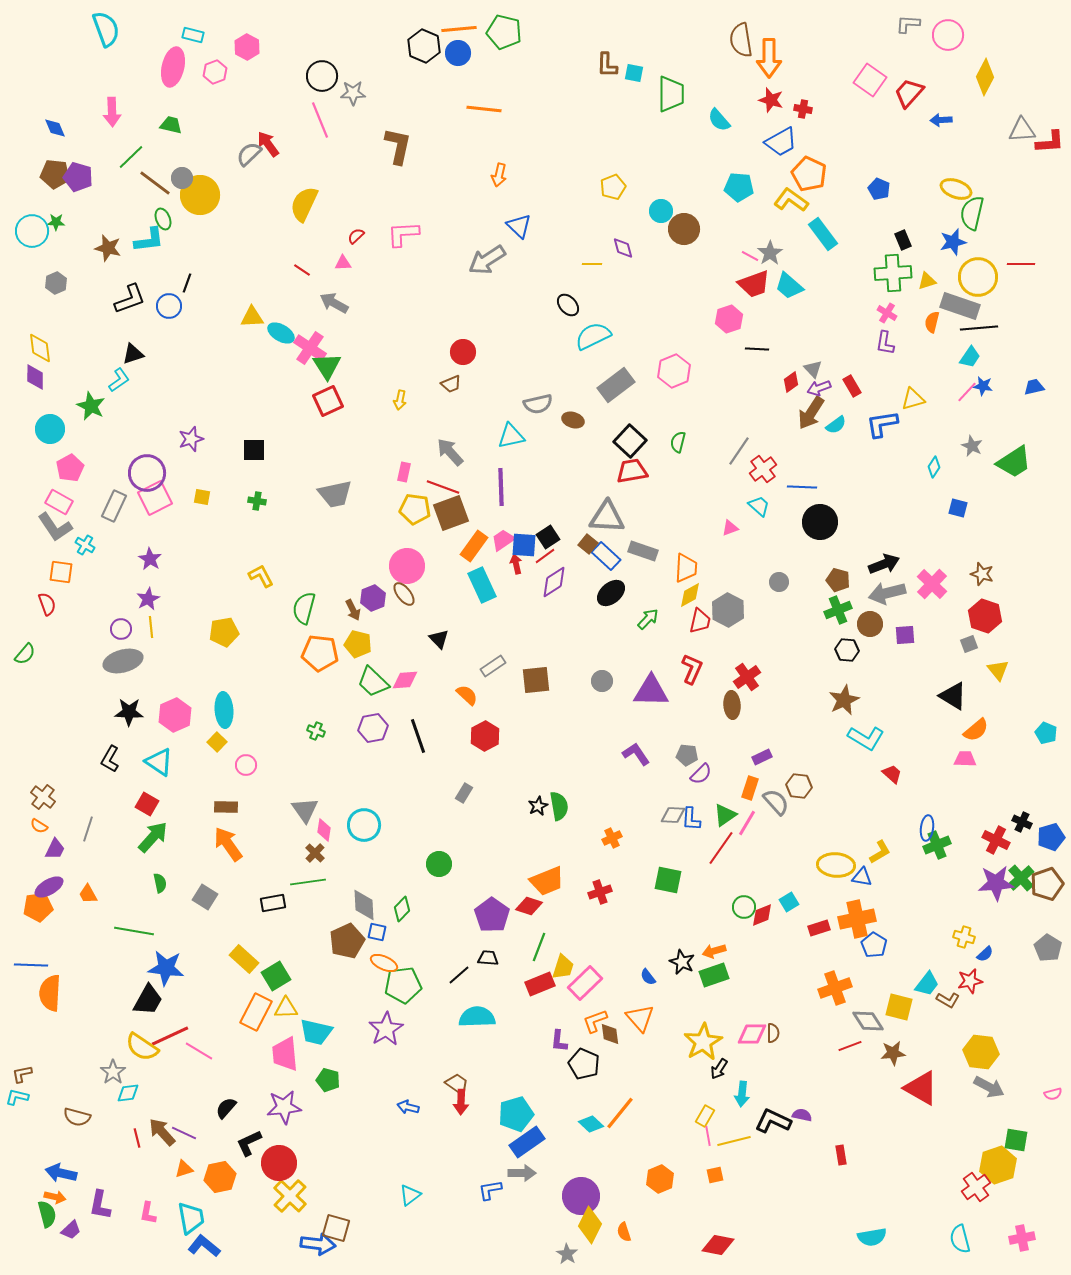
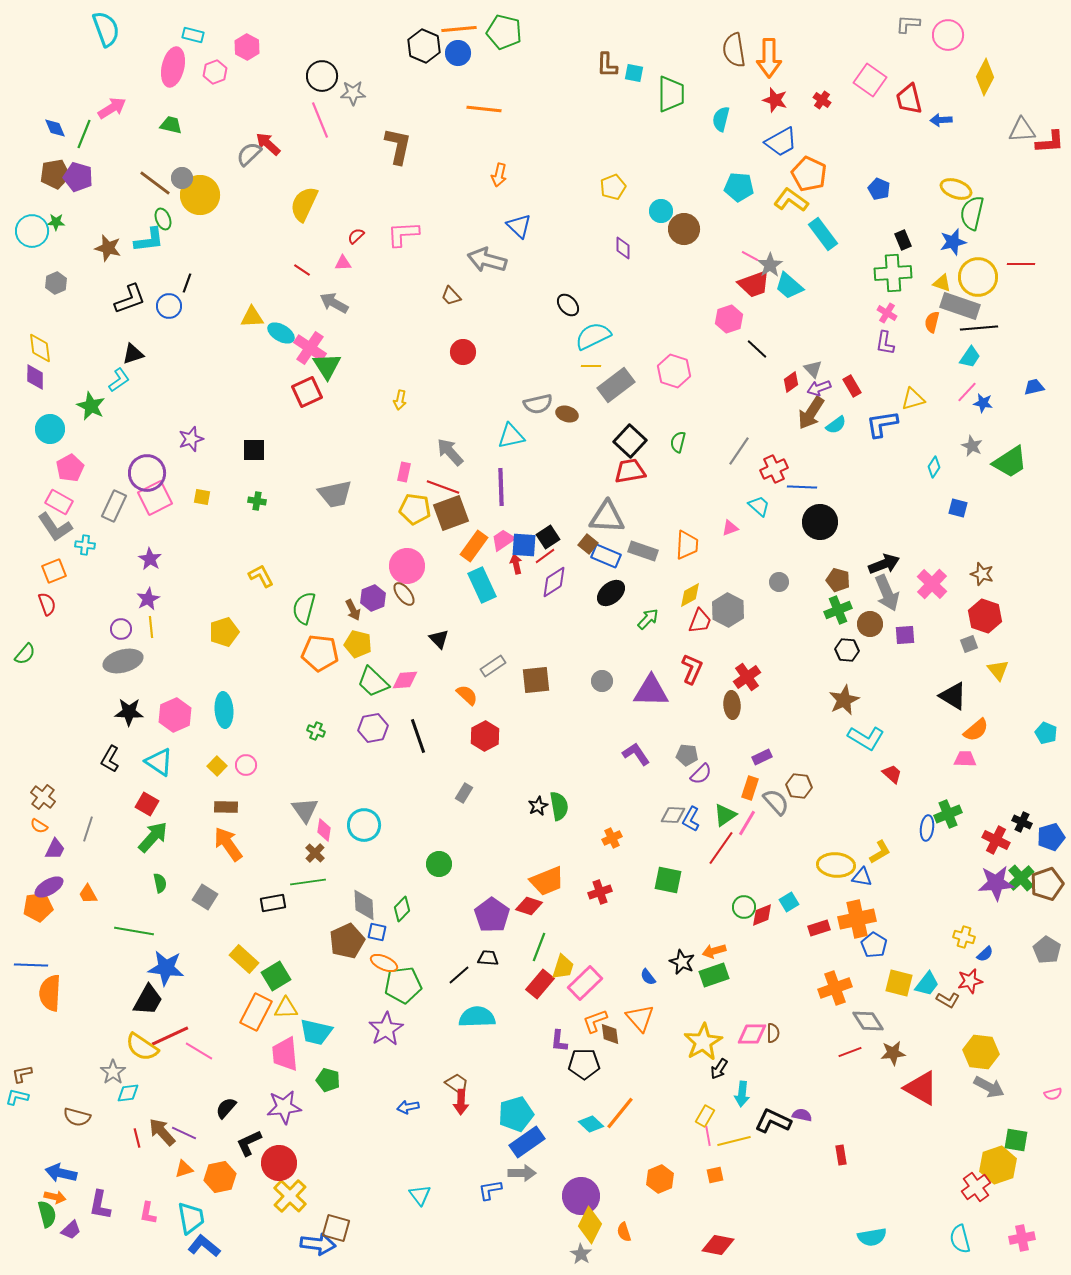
brown semicircle at (741, 40): moved 7 px left, 10 px down
red trapezoid at (909, 93): moved 6 px down; rotated 56 degrees counterclockwise
red star at (771, 100): moved 4 px right
red cross at (803, 109): moved 19 px right, 9 px up; rotated 24 degrees clockwise
pink arrow at (112, 112): moved 4 px up; rotated 120 degrees counterclockwise
cyan semicircle at (719, 120): moved 2 px right, 1 px up; rotated 55 degrees clockwise
red arrow at (268, 144): rotated 12 degrees counterclockwise
green line at (131, 157): moved 47 px left, 23 px up; rotated 24 degrees counterclockwise
brown pentagon at (55, 174): rotated 16 degrees counterclockwise
purple diamond at (623, 248): rotated 15 degrees clockwise
gray star at (770, 253): moved 12 px down
gray arrow at (487, 260): rotated 48 degrees clockwise
yellow line at (592, 264): moved 1 px left, 102 px down
yellow triangle at (927, 281): moved 15 px right, 2 px down; rotated 36 degrees clockwise
black line at (757, 349): rotated 40 degrees clockwise
pink hexagon at (674, 371): rotated 20 degrees counterclockwise
brown trapezoid at (451, 384): moved 88 px up; rotated 70 degrees clockwise
blue star at (983, 386): moved 17 px down
red square at (328, 401): moved 21 px left, 9 px up
brown ellipse at (573, 420): moved 6 px left, 6 px up
green trapezoid at (1014, 462): moved 4 px left
red cross at (763, 469): moved 11 px right; rotated 12 degrees clockwise
red trapezoid at (632, 471): moved 2 px left
cyan cross at (85, 545): rotated 24 degrees counterclockwise
blue rectangle at (606, 556): rotated 20 degrees counterclockwise
orange trapezoid at (686, 568): moved 1 px right, 23 px up
orange square at (61, 572): moved 7 px left, 1 px up; rotated 30 degrees counterclockwise
gray arrow at (887, 593): rotated 99 degrees counterclockwise
red trapezoid at (700, 621): rotated 8 degrees clockwise
yellow pentagon at (224, 632): rotated 8 degrees counterclockwise
yellow square at (217, 742): moved 24 px down
blue L-shape at (691, 819): rotated 25 degrees clockwise
green cross at (937, 845): moved 11 px right, 31 px up
gray pentagon at (1048, 948): moved 1 px left, 2 px down
red rectangle at (540, 984): rotated 28 degrees counterclockwise
yellow square at (899, 1007): moved 24 px up
red line at (850, 1046): moved 6 px down
black pentagon at (584, 1064): rotated 24 degrees counterclockwise
blue arrow at (408, 1107): rotated 25 degrees counterclockwise
cyan triangle at (410, 1195): moved 10 px right; rotated 30 degrees counterclockwise
gray star at (567, 1254): moved 14 px right
